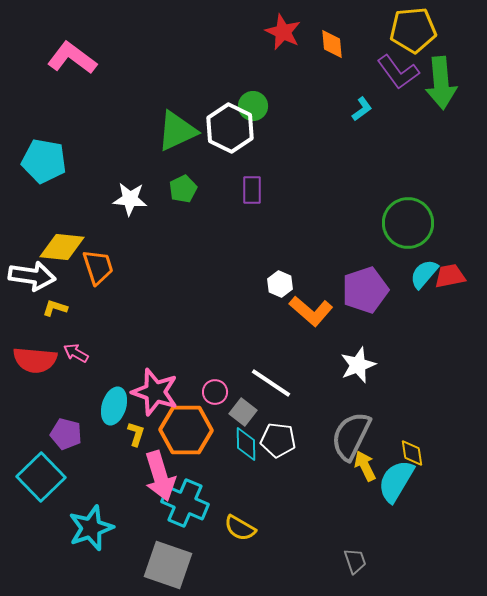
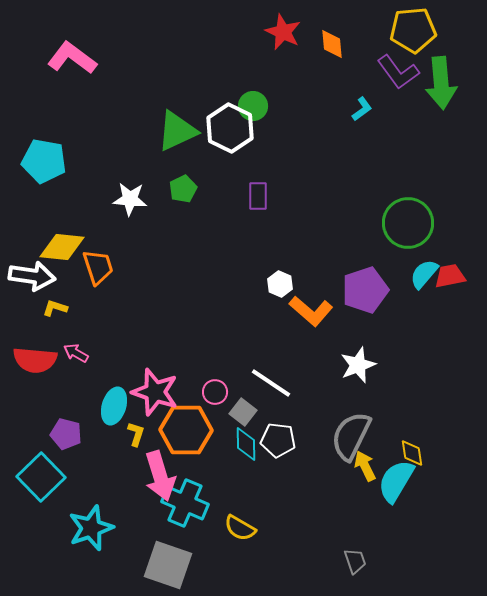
purple rectangle at (252, 190): moved 6 px right, 6 px down
